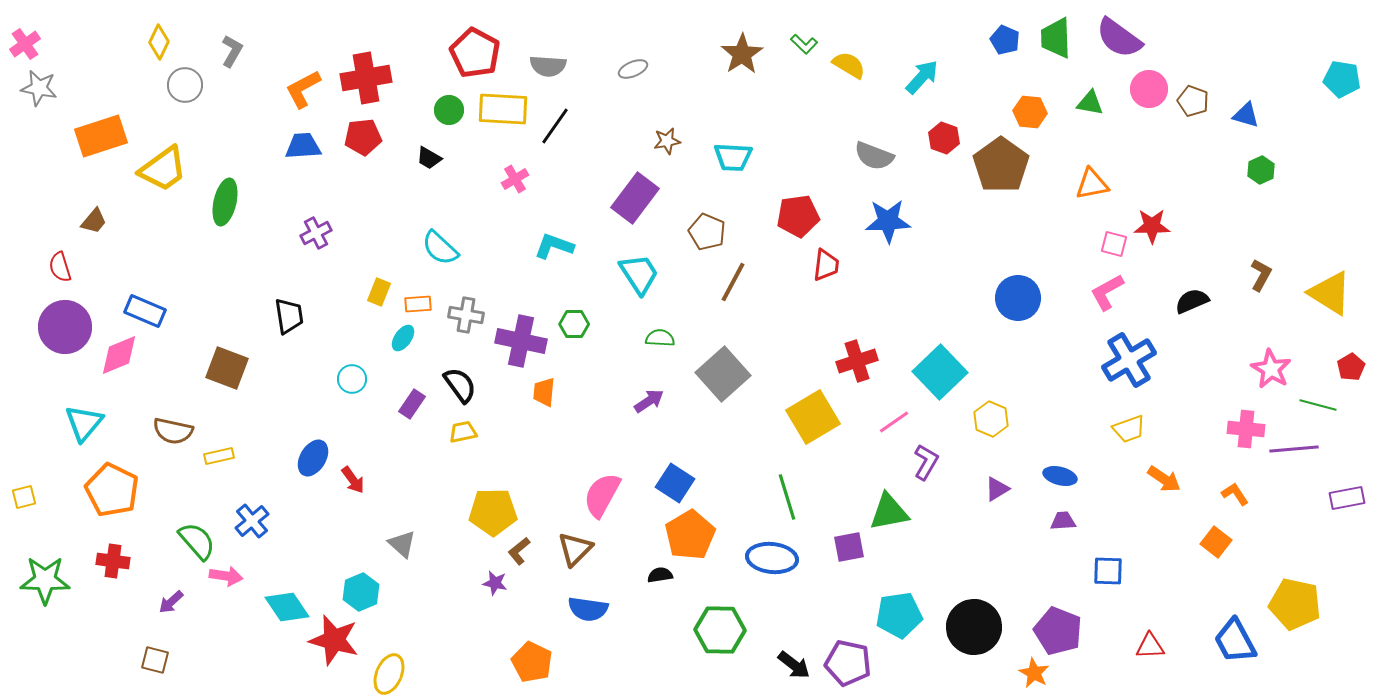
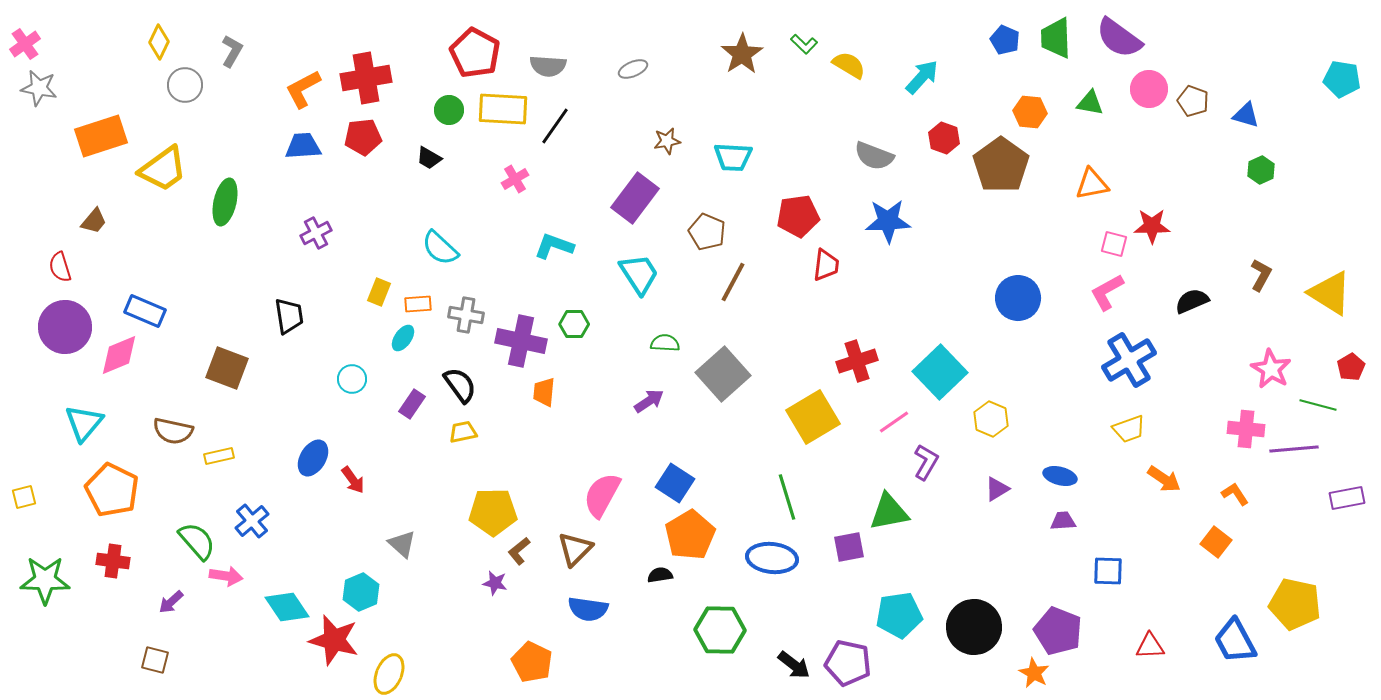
green semicircle at (660, 338): moved 5 px right, 5 px down
